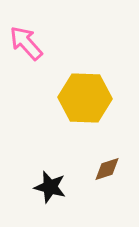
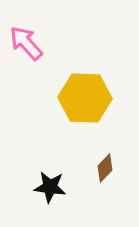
brown diamond: moved 2 px left, 1 px up; rotated 28 degrees counterclockwise
black star: rotated 8 degrees counterclockwise
